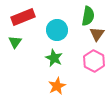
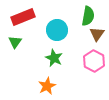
orange star: moved 10 px left
